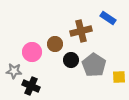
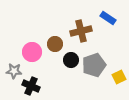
gray pentagon: rotated 20 degrees clockwise
yellow square: rotated 24 degrees counterclockwise
